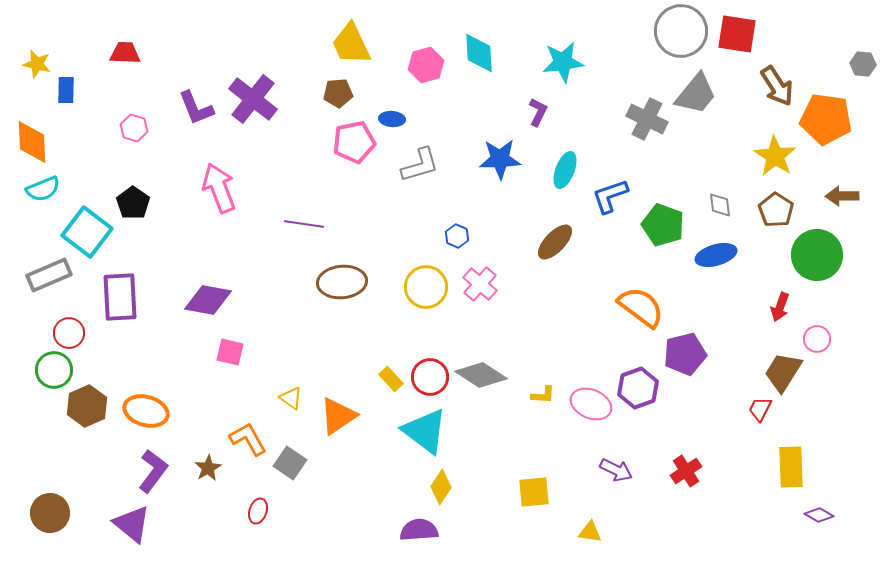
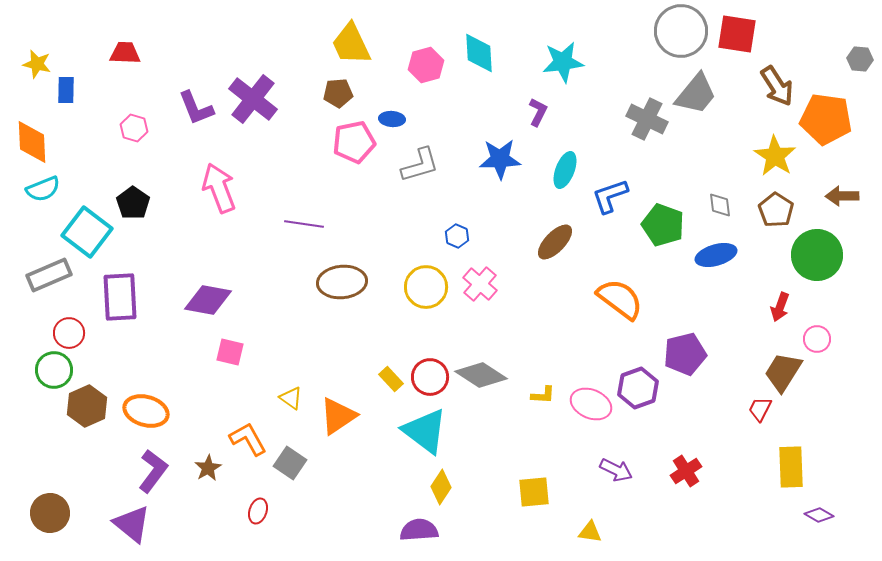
gray hexagon at (863, 64): moved 3 px left, 5 px up
orange semicircle at (641, 307): moved 21 px left, 8 px up
